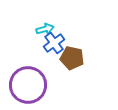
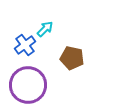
cyan arrow: rotated 30 degrees counterclockwise
blue cross: moved 29 px left, 2 px down
